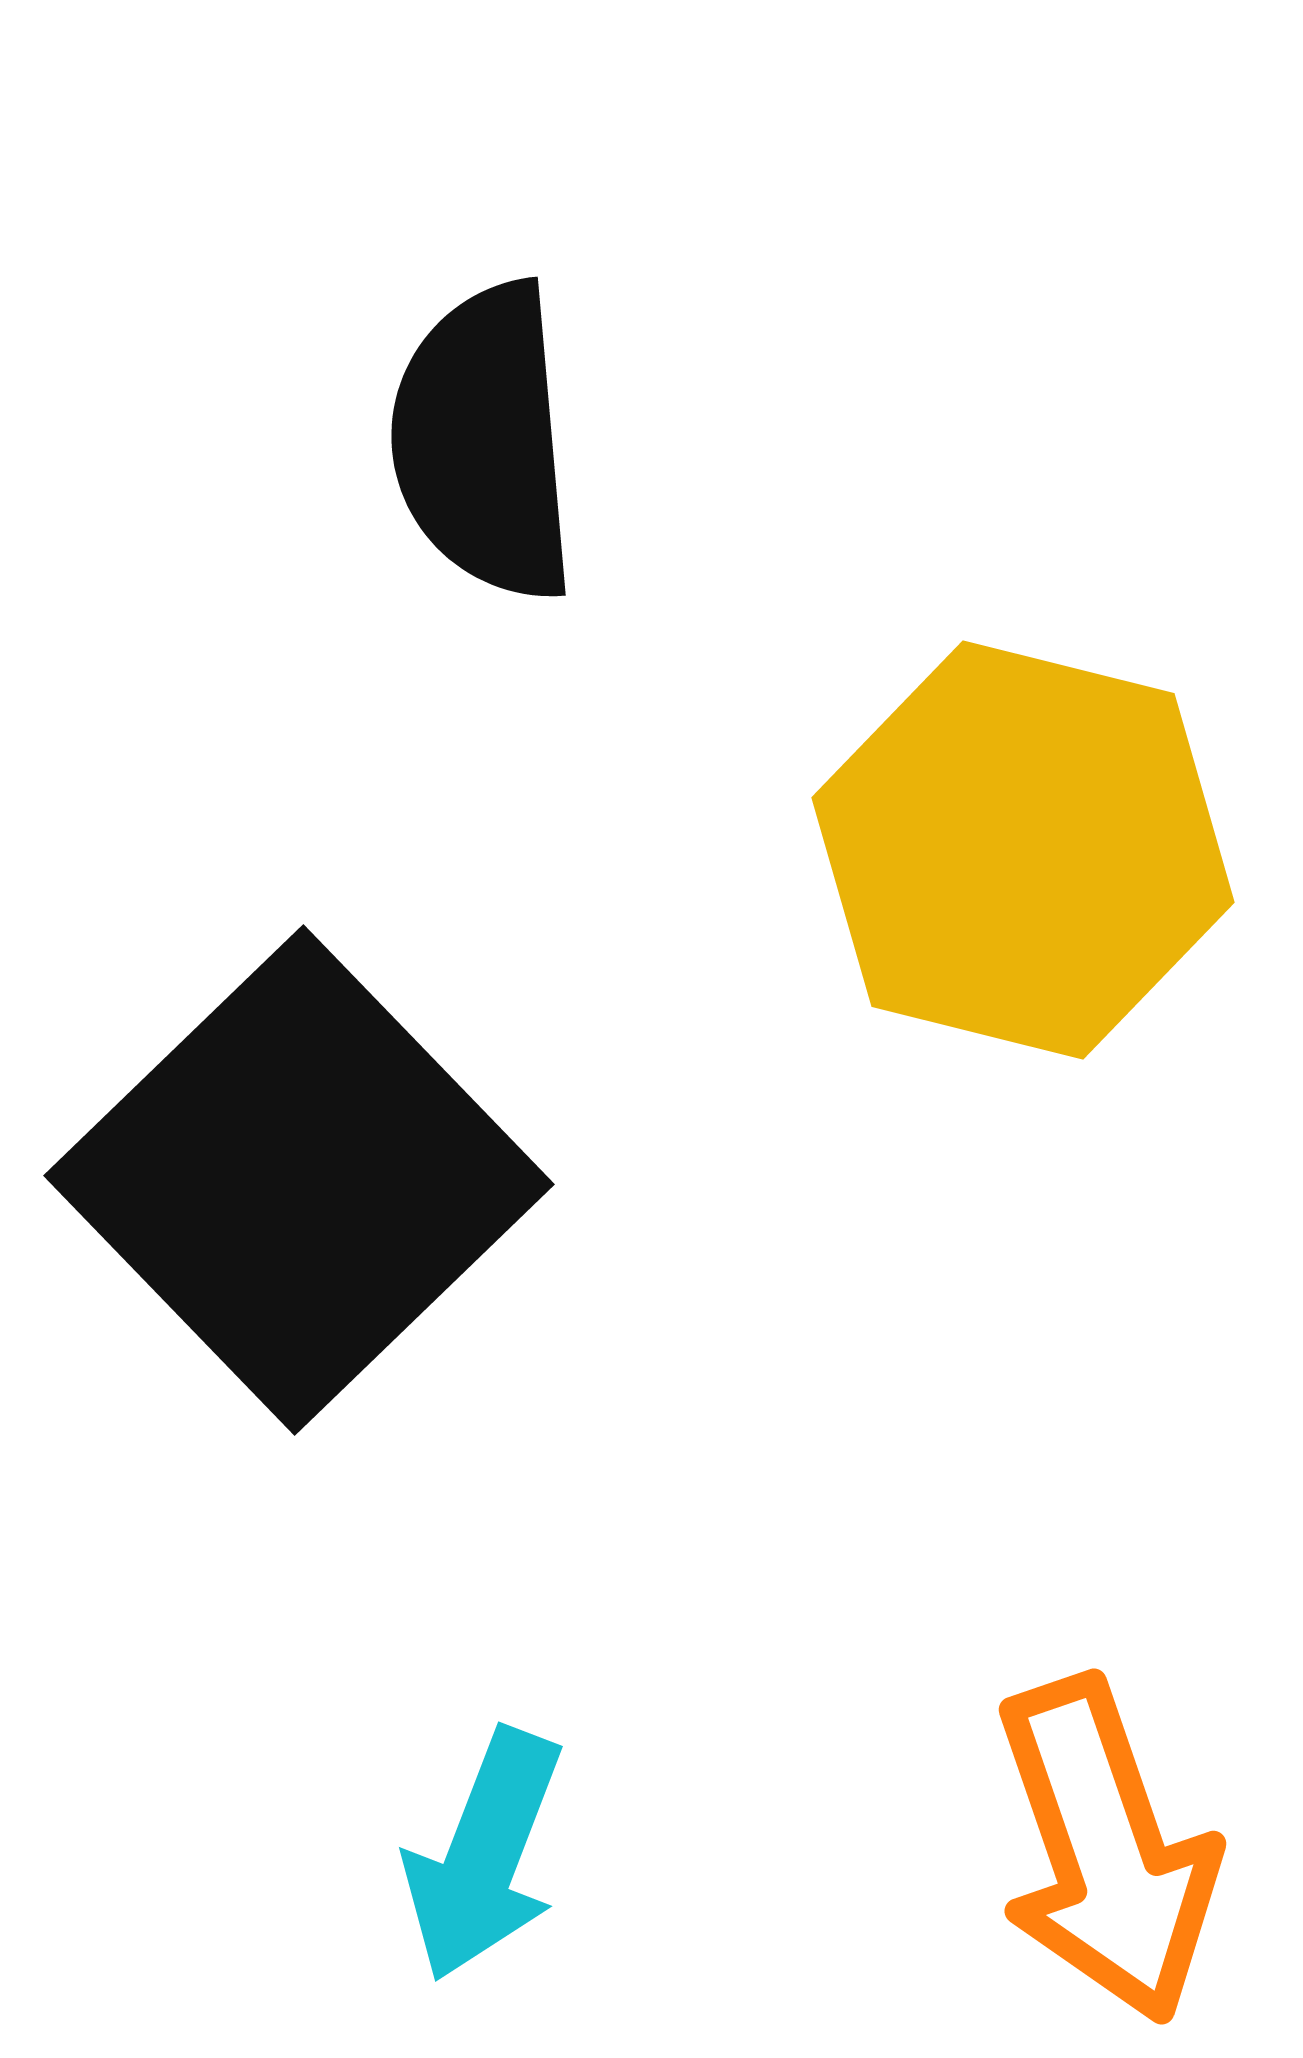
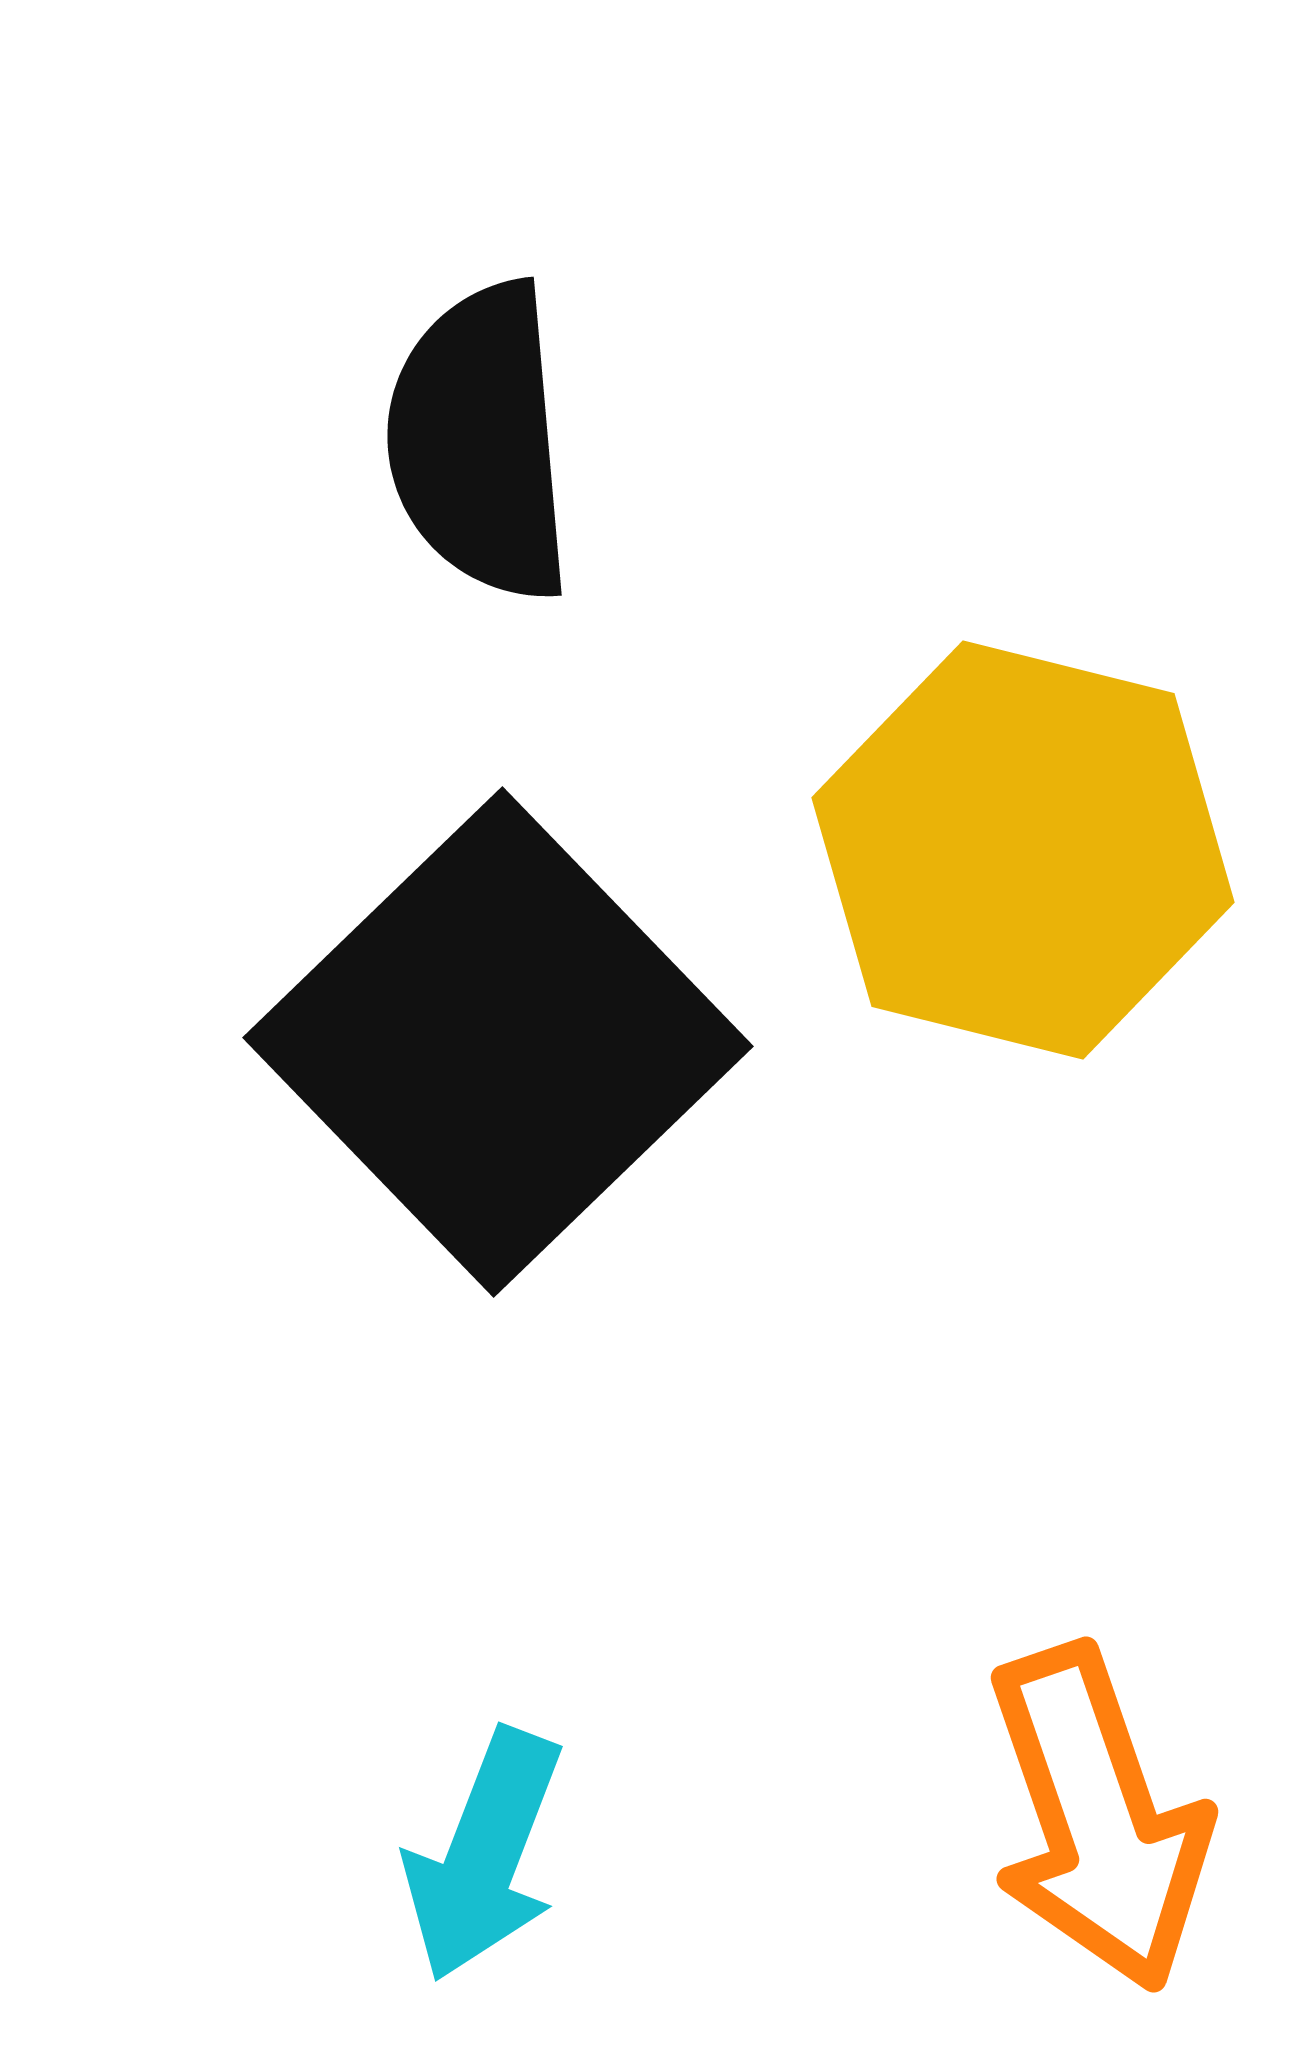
black semicircle: moved 4 px left
black square: moved 199 px right, 138 px up
orange arrow: moved 8 px left, 32 px up
